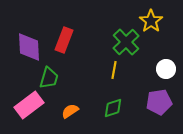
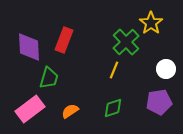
yellow star: moved 2 px down
yellow line: rotated 12 degrees clockwise
pink rectangle: moved 1 px right, 4 px down
